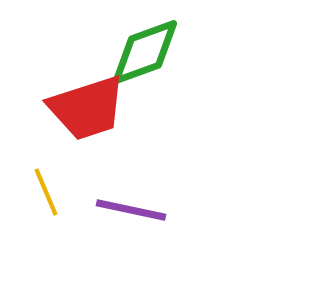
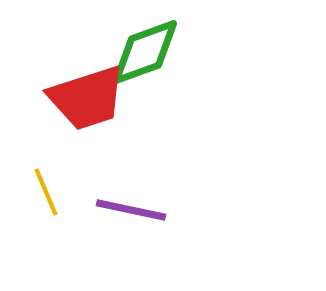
red trapezoid: moved 10 px up
